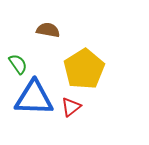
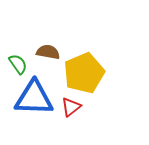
brown semicircle: moved 22 px down
yellow pentagon: moved 4 px down; rotated 9 degrees clockwise
